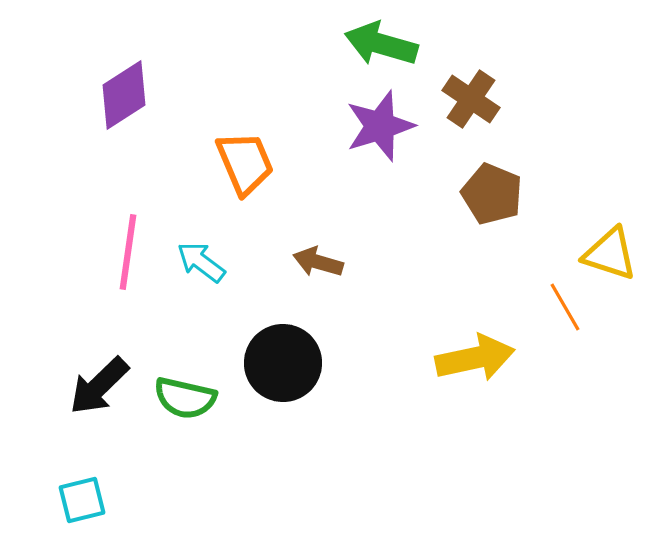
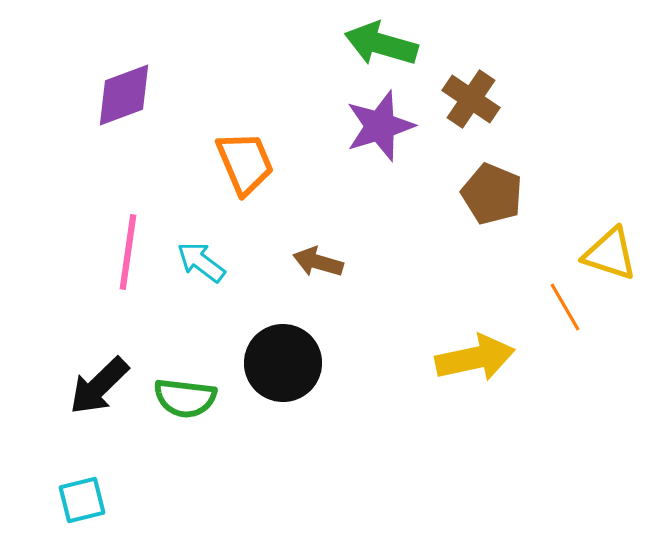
purple diamond: rotated 12 degrees clockwise
green semicircle: rotated 6 degrees counterclockwise
